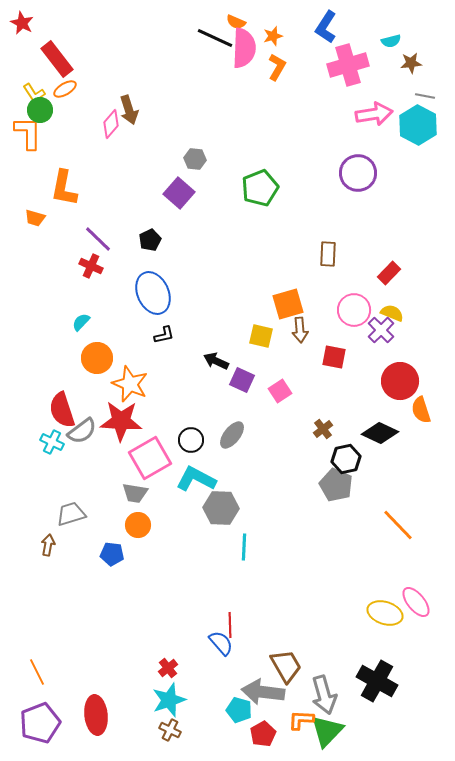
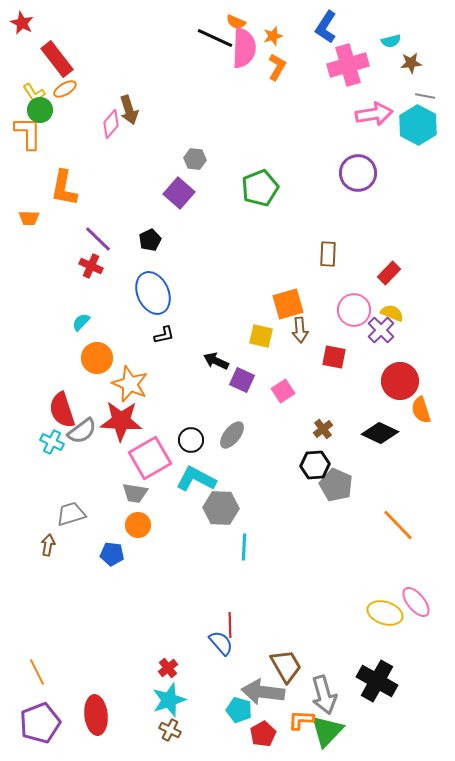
orange trapezoid at (35, 218): moved 6 px left; rotated 15 degrees counterclockwise
pink square at (280, 391): moved 3 px right
black hexagon at (346, 459): moved 31 px left, 6 px down; rotated 8 degrees clockwise
